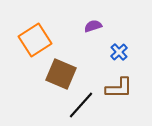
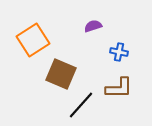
orange square: moved 2 px left
blue cross: rotated 36 degrees counterclockwise
